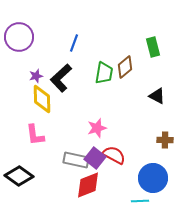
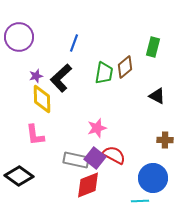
green rectangle: rotated 30 degrees clockwise
